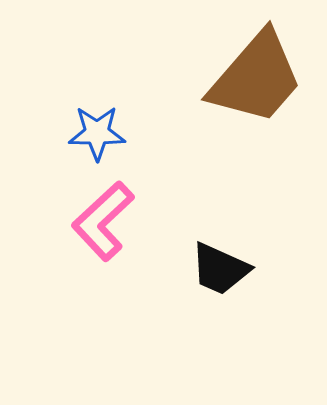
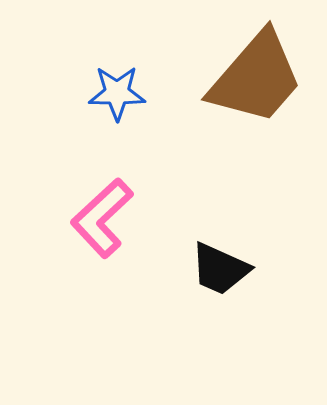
blue star: moved 20 px right, 40 px up
pink L-shape: moved 1 px left, 3 px up
